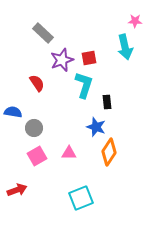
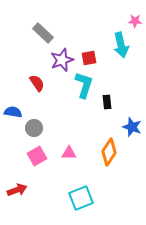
cyan arrow: moved 4 px left, 2 px up
blue star: moved 36 px right
